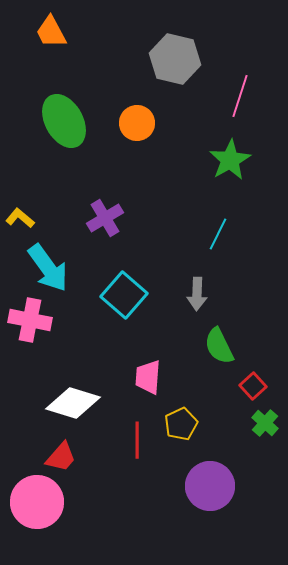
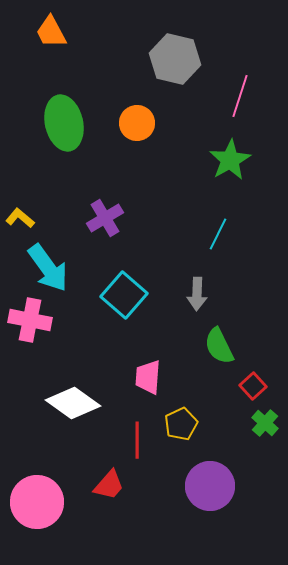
green ellipse: moved 2 px down; rotated 16 degrees clockwise
white diamond: rotated 18 degrees clockwise
red trapezoid: moved 48 px right, 28 px down
